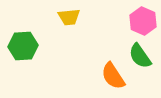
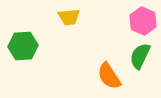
green semicircle: rotated 60 degrees clockwise
orange semicircle: moved 4 px left
